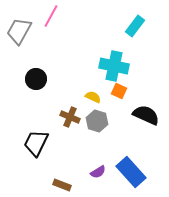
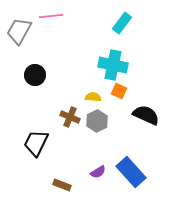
pink line: rotated 55 degrees clockwise
cyan rectangle: moved 13 px left, 3 px up
cyan cross: moved 1 px left, 1 px up
black circle: moved 1 px left, 4 px up
yellow semicircle: rotated 21 degrees counterclockwise
gray hexagon: rotated 15 degrees clockwise
